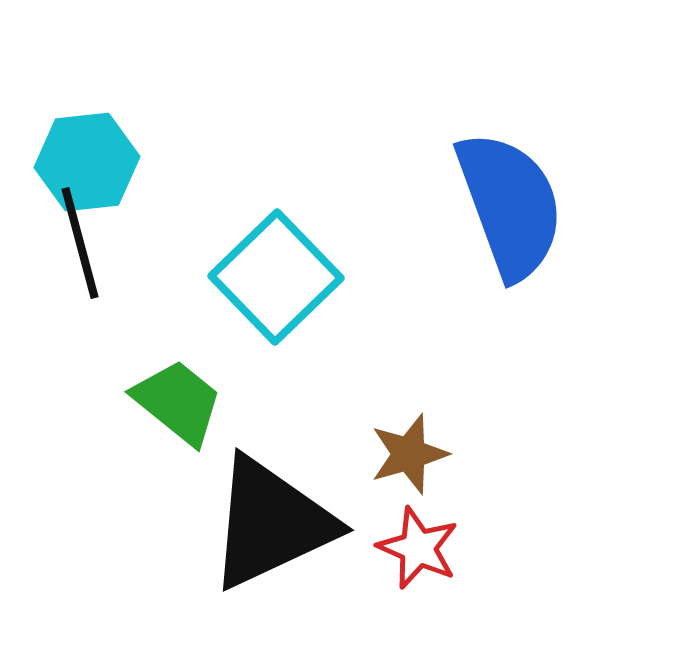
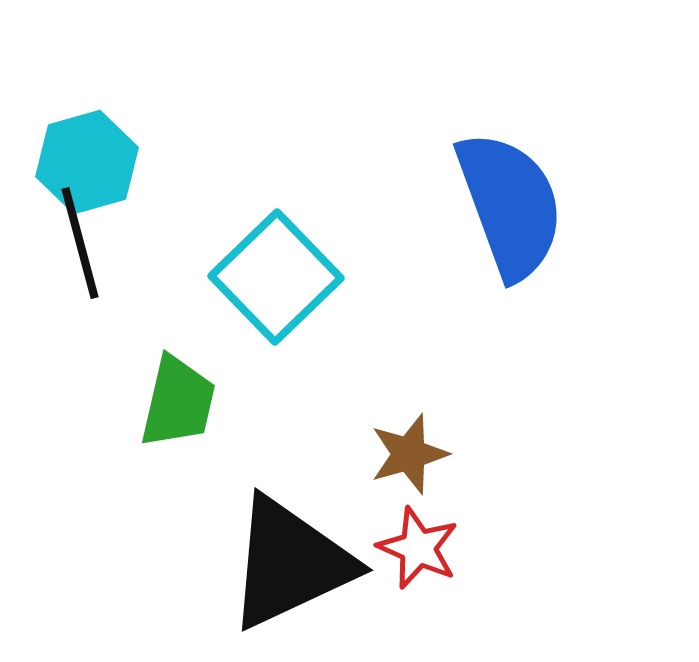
cyan hexagon: rotated 10 degrees counterclockwise
green trapezoid: rotated 64 degrees clockwise
black triangle: moved 19 px right, 40 px down
